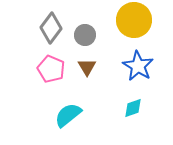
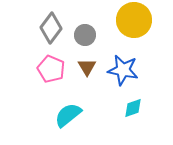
blue star: moved 15 px left, 4 px down; rotated 20 degrees counterclockwise
